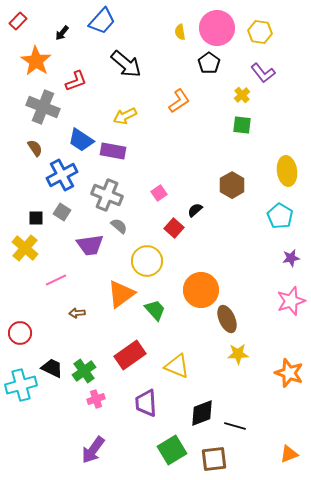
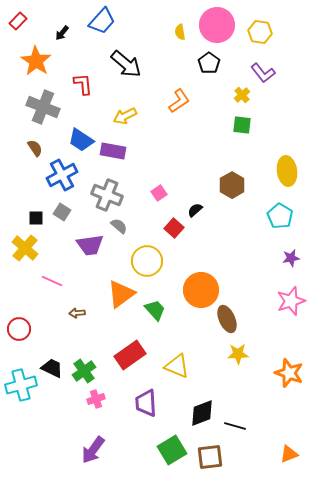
pink circle at (217, 28): moved 3 px up
red L-shape at (76, 81): moved 7 px right, 3 px down; rotated 75 degrees counterclockwise
pink line at (56, 280): moved 4 px left, 1 px down; rotated 50 degrees clockwise
red circle at (20, 333): moved 1 px left, 4 px up
brown square at (214, 459): moved 4 px left, 2 px up
